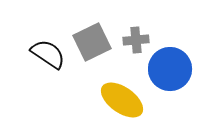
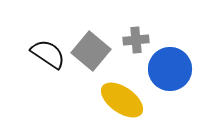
gray square: moved 1 px left, 9 px down; rotated 24 degrees counterclockwise
